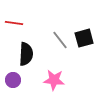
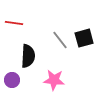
black semicircle: moved 2 px right, 2 px down
purple circle: moved 1 px left
